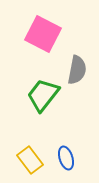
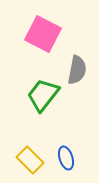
yellow rectangle: rotated 8 degrees counterclockwise
